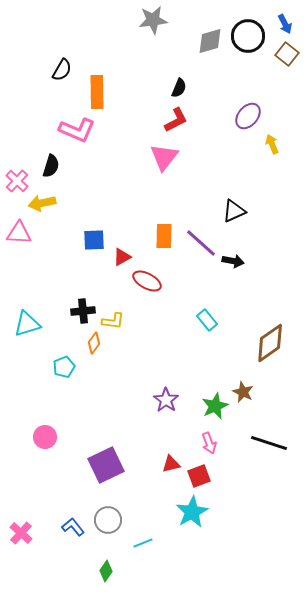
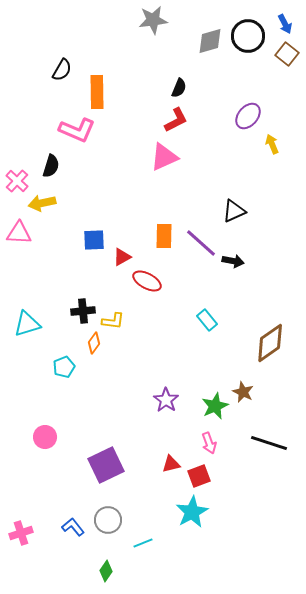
pink triangle at (164, 157): rotated 28 degrees clockwise
pink cross at (21, 533): rotated 30 degrees clockwise
